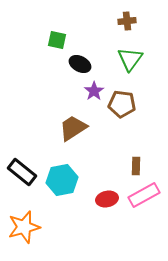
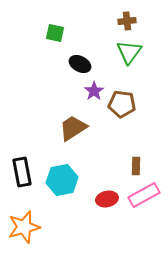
green square: moved 2 px left, 7 px up
green triangle: moved 1 px left, 7 px up
black rectangle: rotated 40 degrees clockwise
